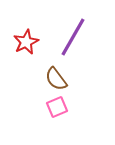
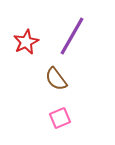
purple line: moved 1 px left, 1 px up
pink square: moved 3 px right, 11 px down
